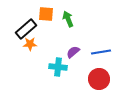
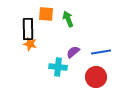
black rectangle: moved 2 px right; rotated 50 degrees counterclockwise
orange star: rotated 16 degrees clockwise
red circle: moved 3 px left, 2 px up
